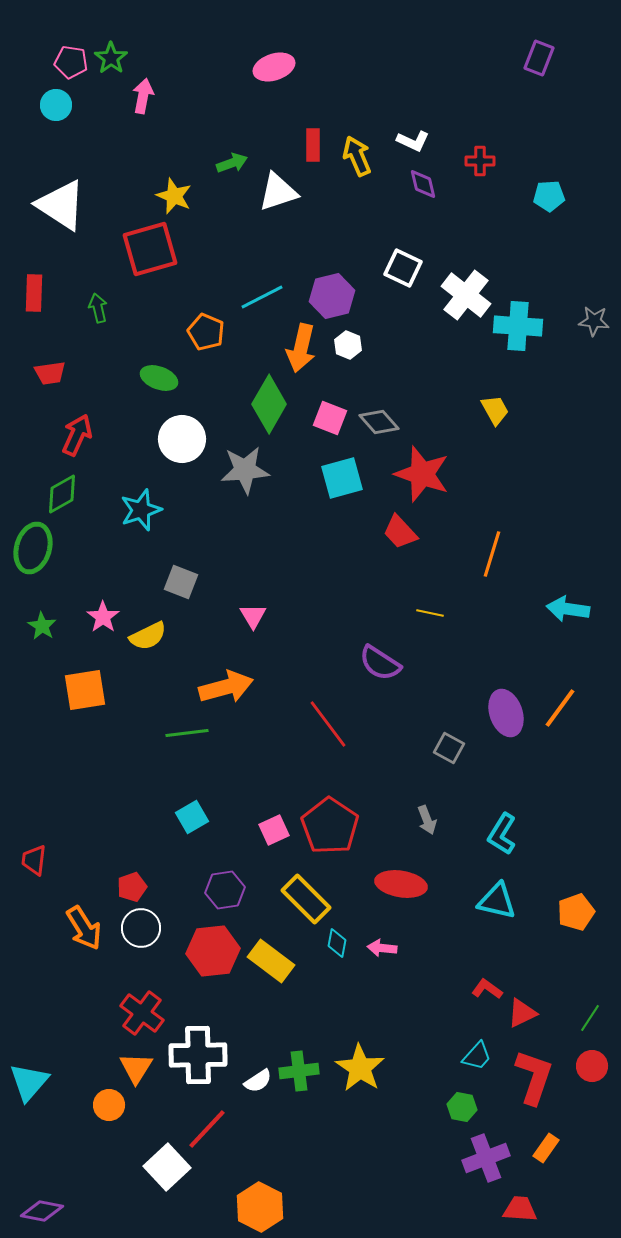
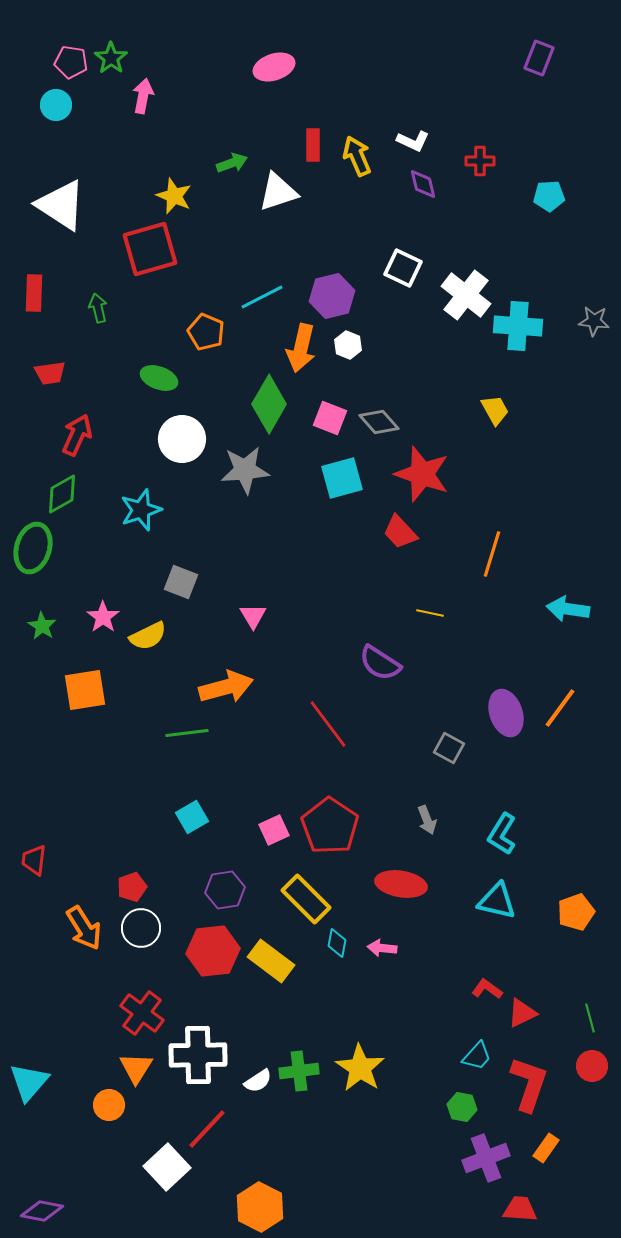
green line at (590, 1018): rotated 48 degrees counterclockwise
red L-shape at (534, 1077): moved 5 px left, 7 px down
